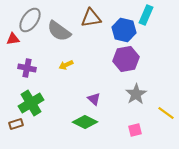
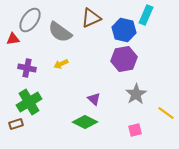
brown triangle: rotated 15 degrees counterclockwise
gray semicircle: moved 1 px right, 1 px down
purple hexagon: moved 2 px left
yellow arrow: moved 5 px left, 1 px up
green cross: moved 2 px left, 1 px up
